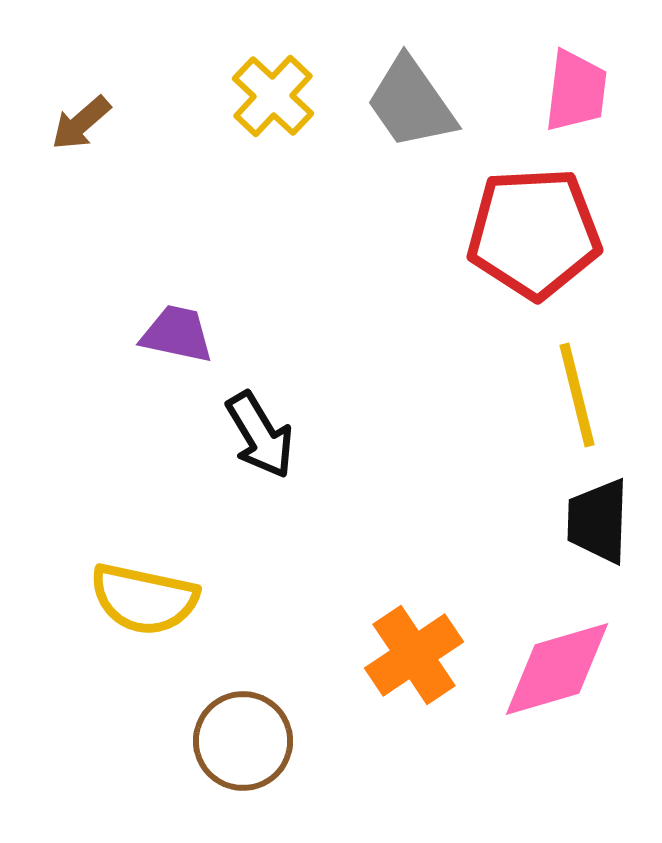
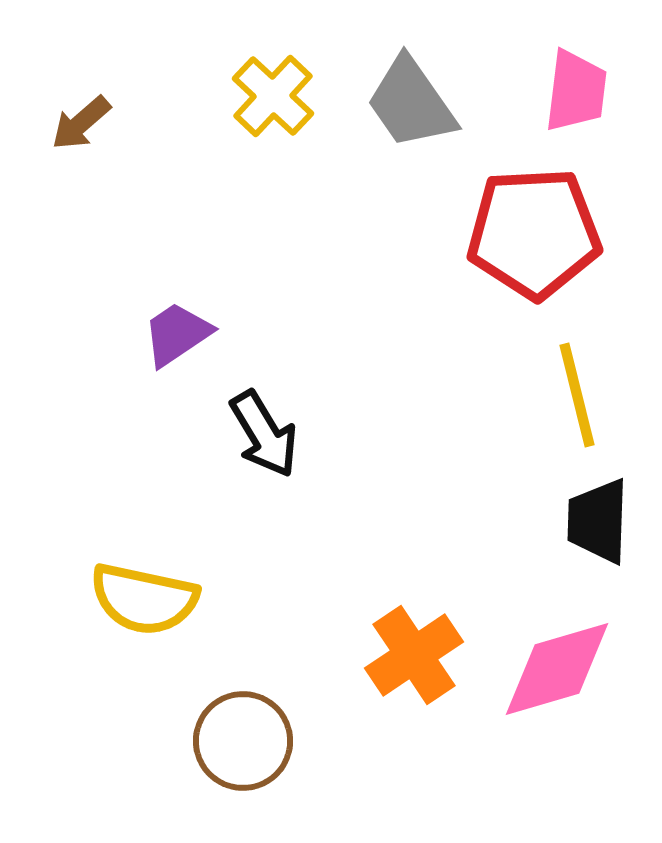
purple trapezoid: rotated 46 degrees counterclockwise
black arrow: moved 4 px right, 1 px up
